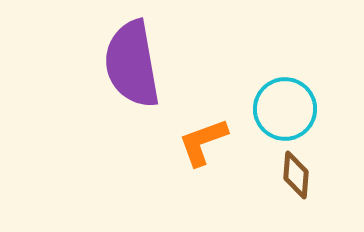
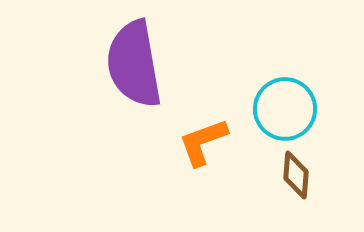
purple semicircle: moved 2 px right
